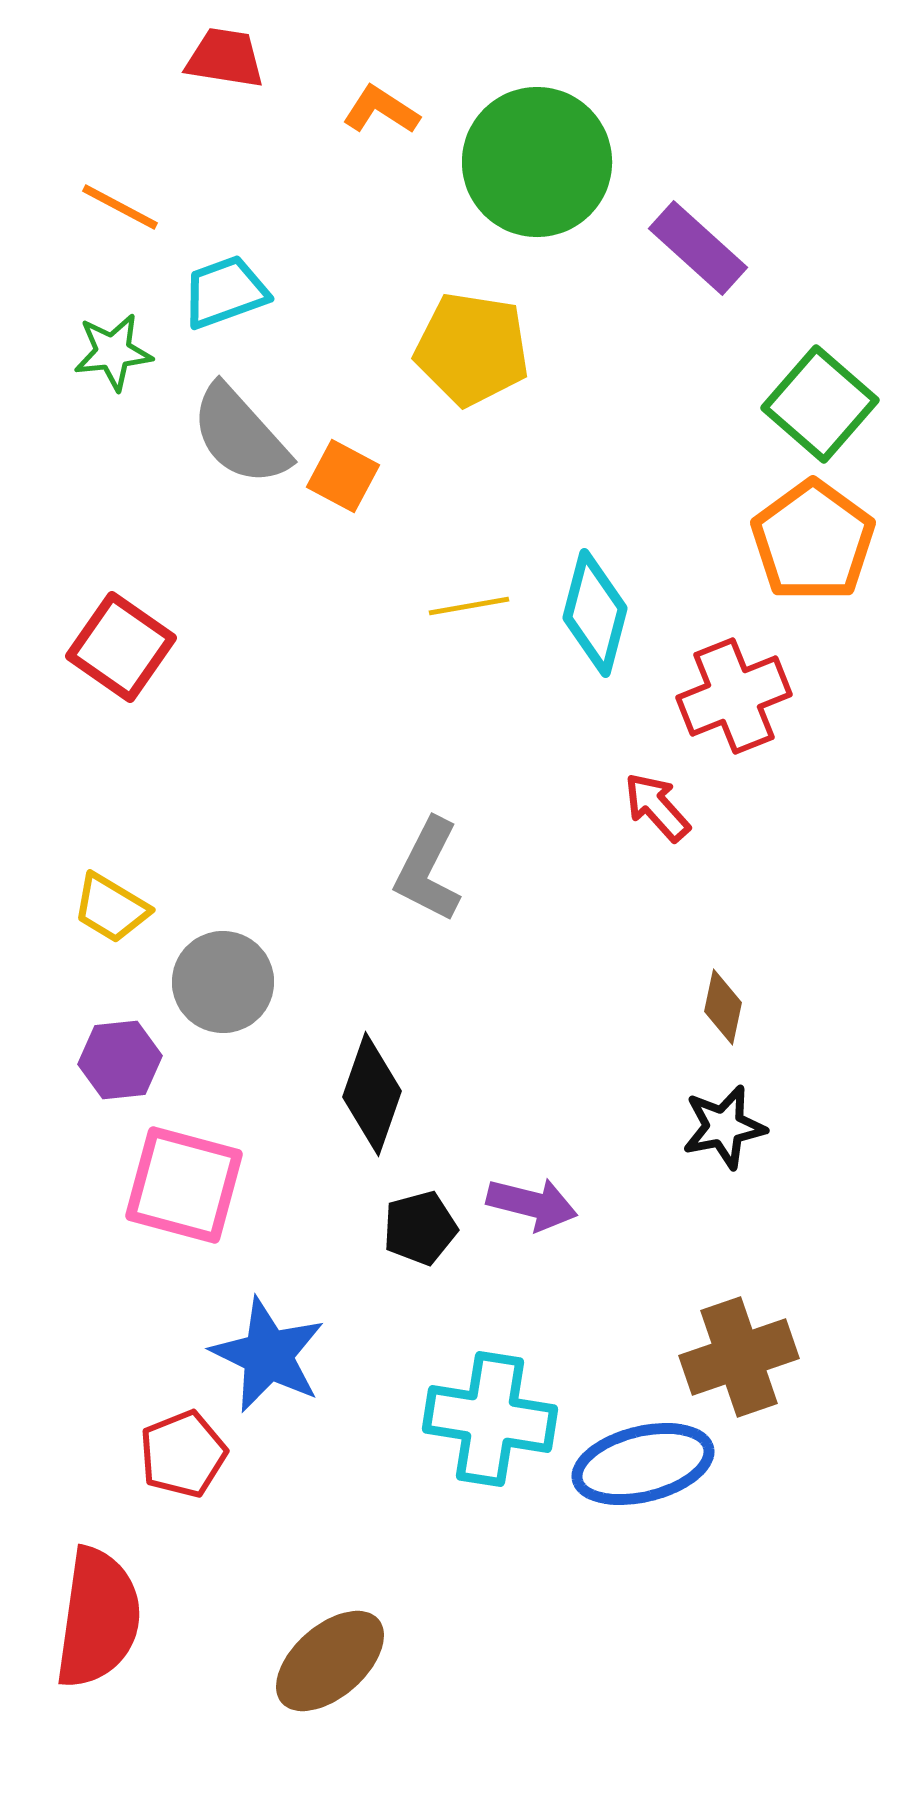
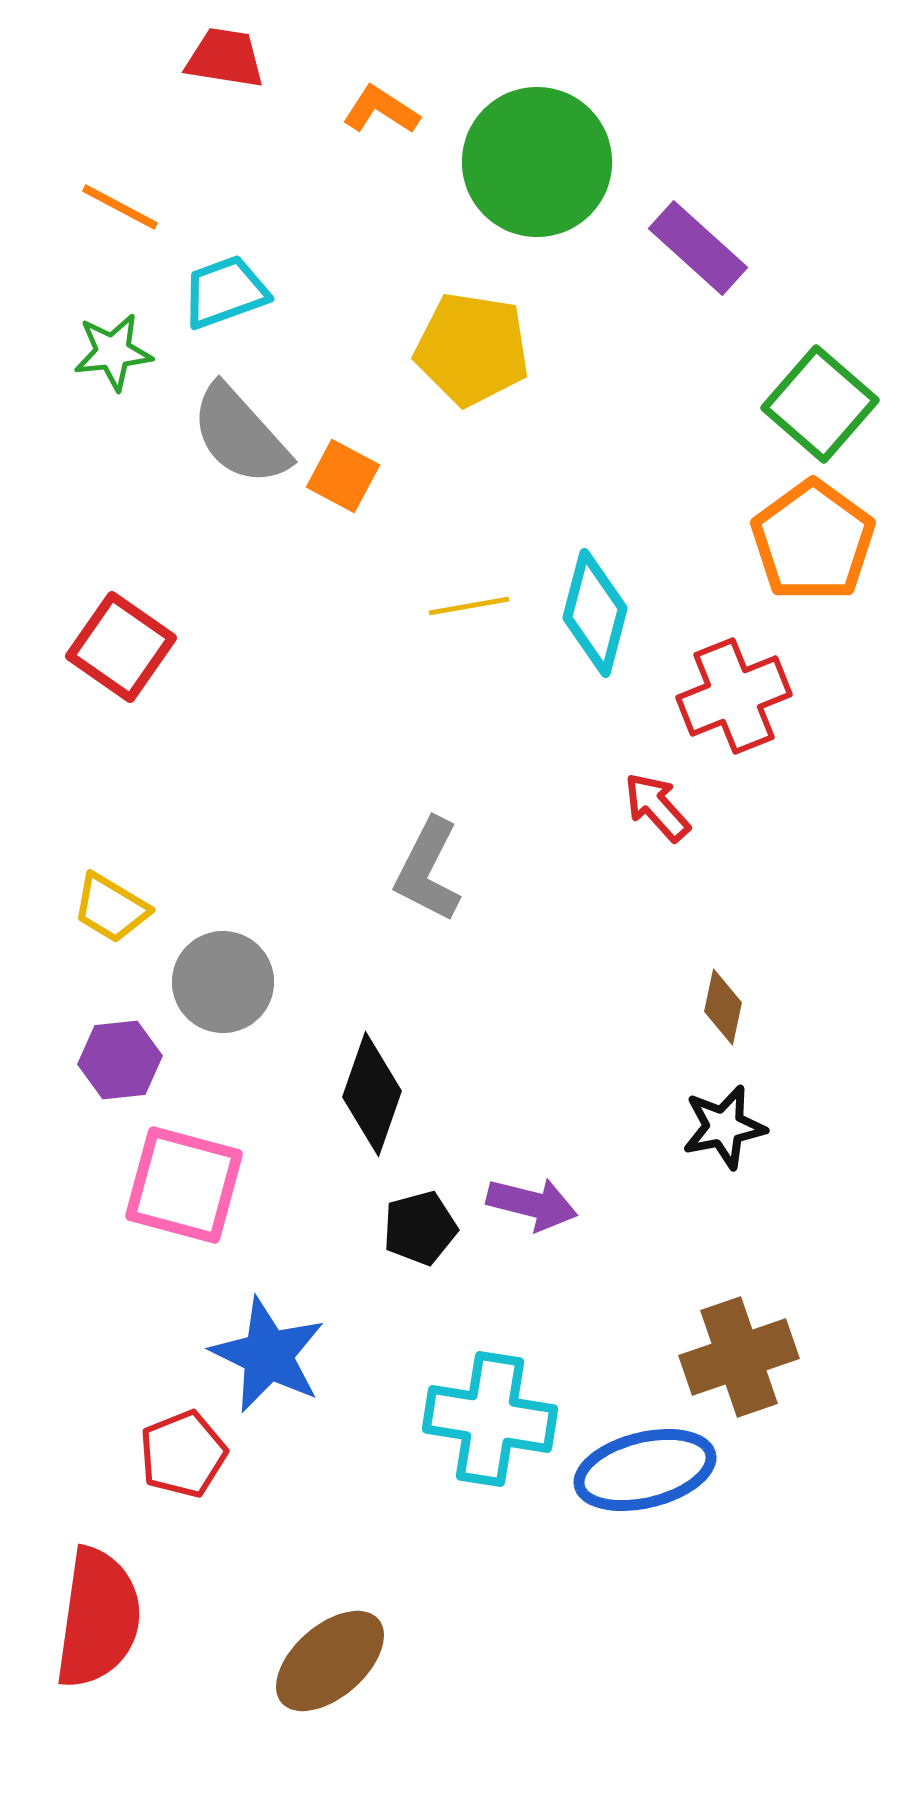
blue ellipse: moved 2 px right, 6 px down
